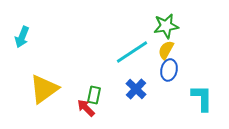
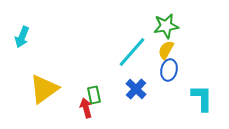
cyan line: rotated 16 degrees counterclockwise
green rectangle: rotated 24 degrees counterclockwise
red arrow: rotated 30 degrees clockwise
